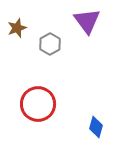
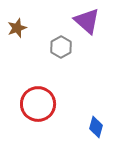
purple triangle: rotated 12 degrees counterclockwise
gray hexagon: moved 11 px right, 3 px down
